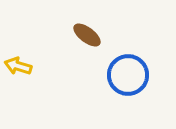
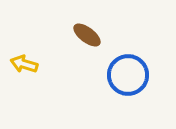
yellow arrow: moved 6 px right, 2 px up
